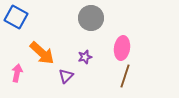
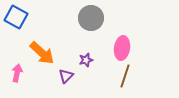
purple star: moved 1 px right, 3 px down
